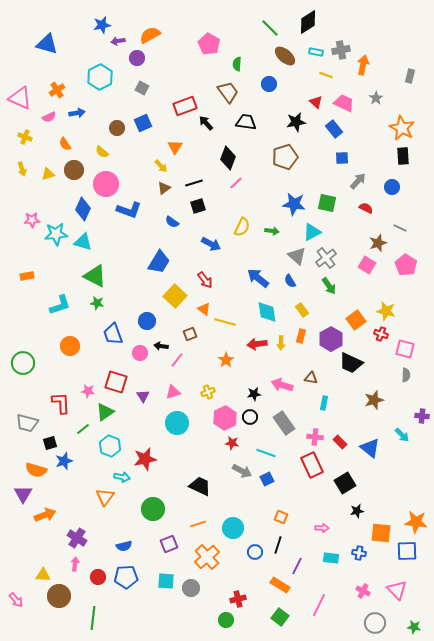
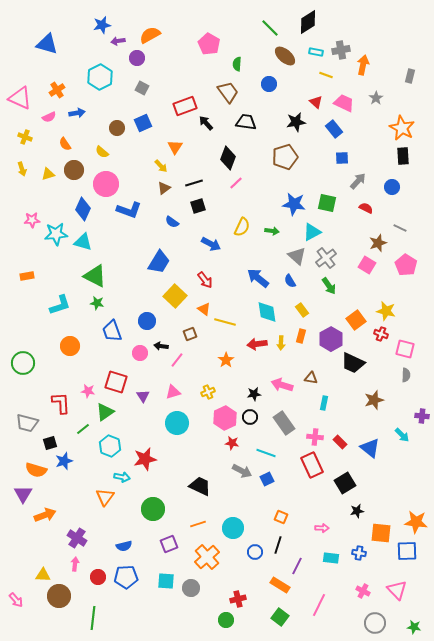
blue trapezoid at (113, 334): moved 1 px left, 3 px up
black trapezoid at (351, 363): moved 2 px right
